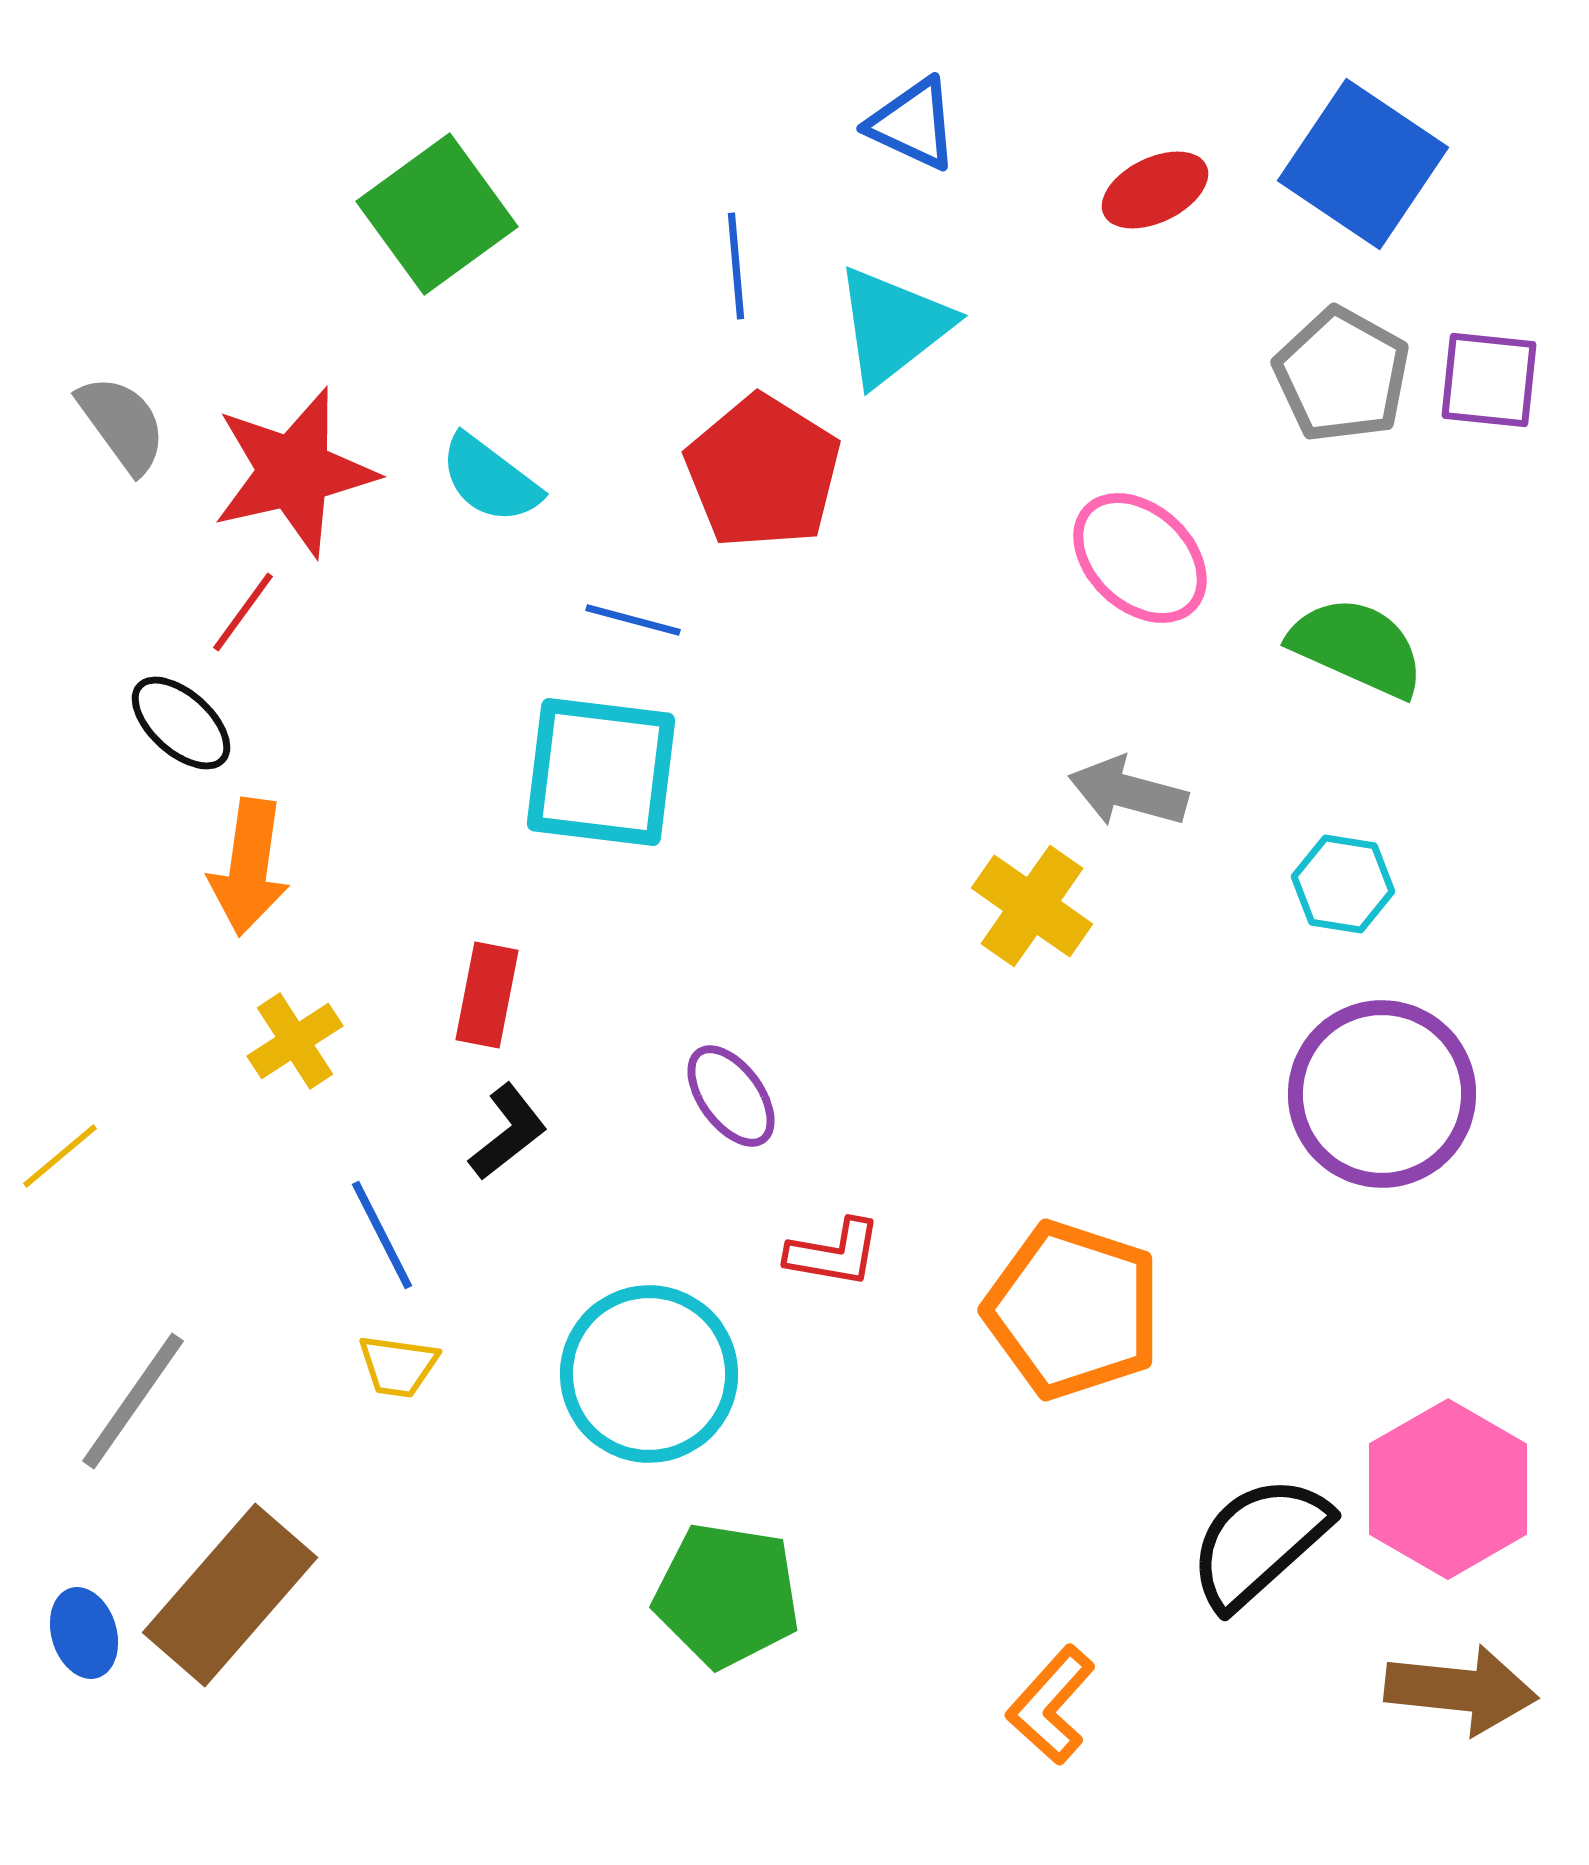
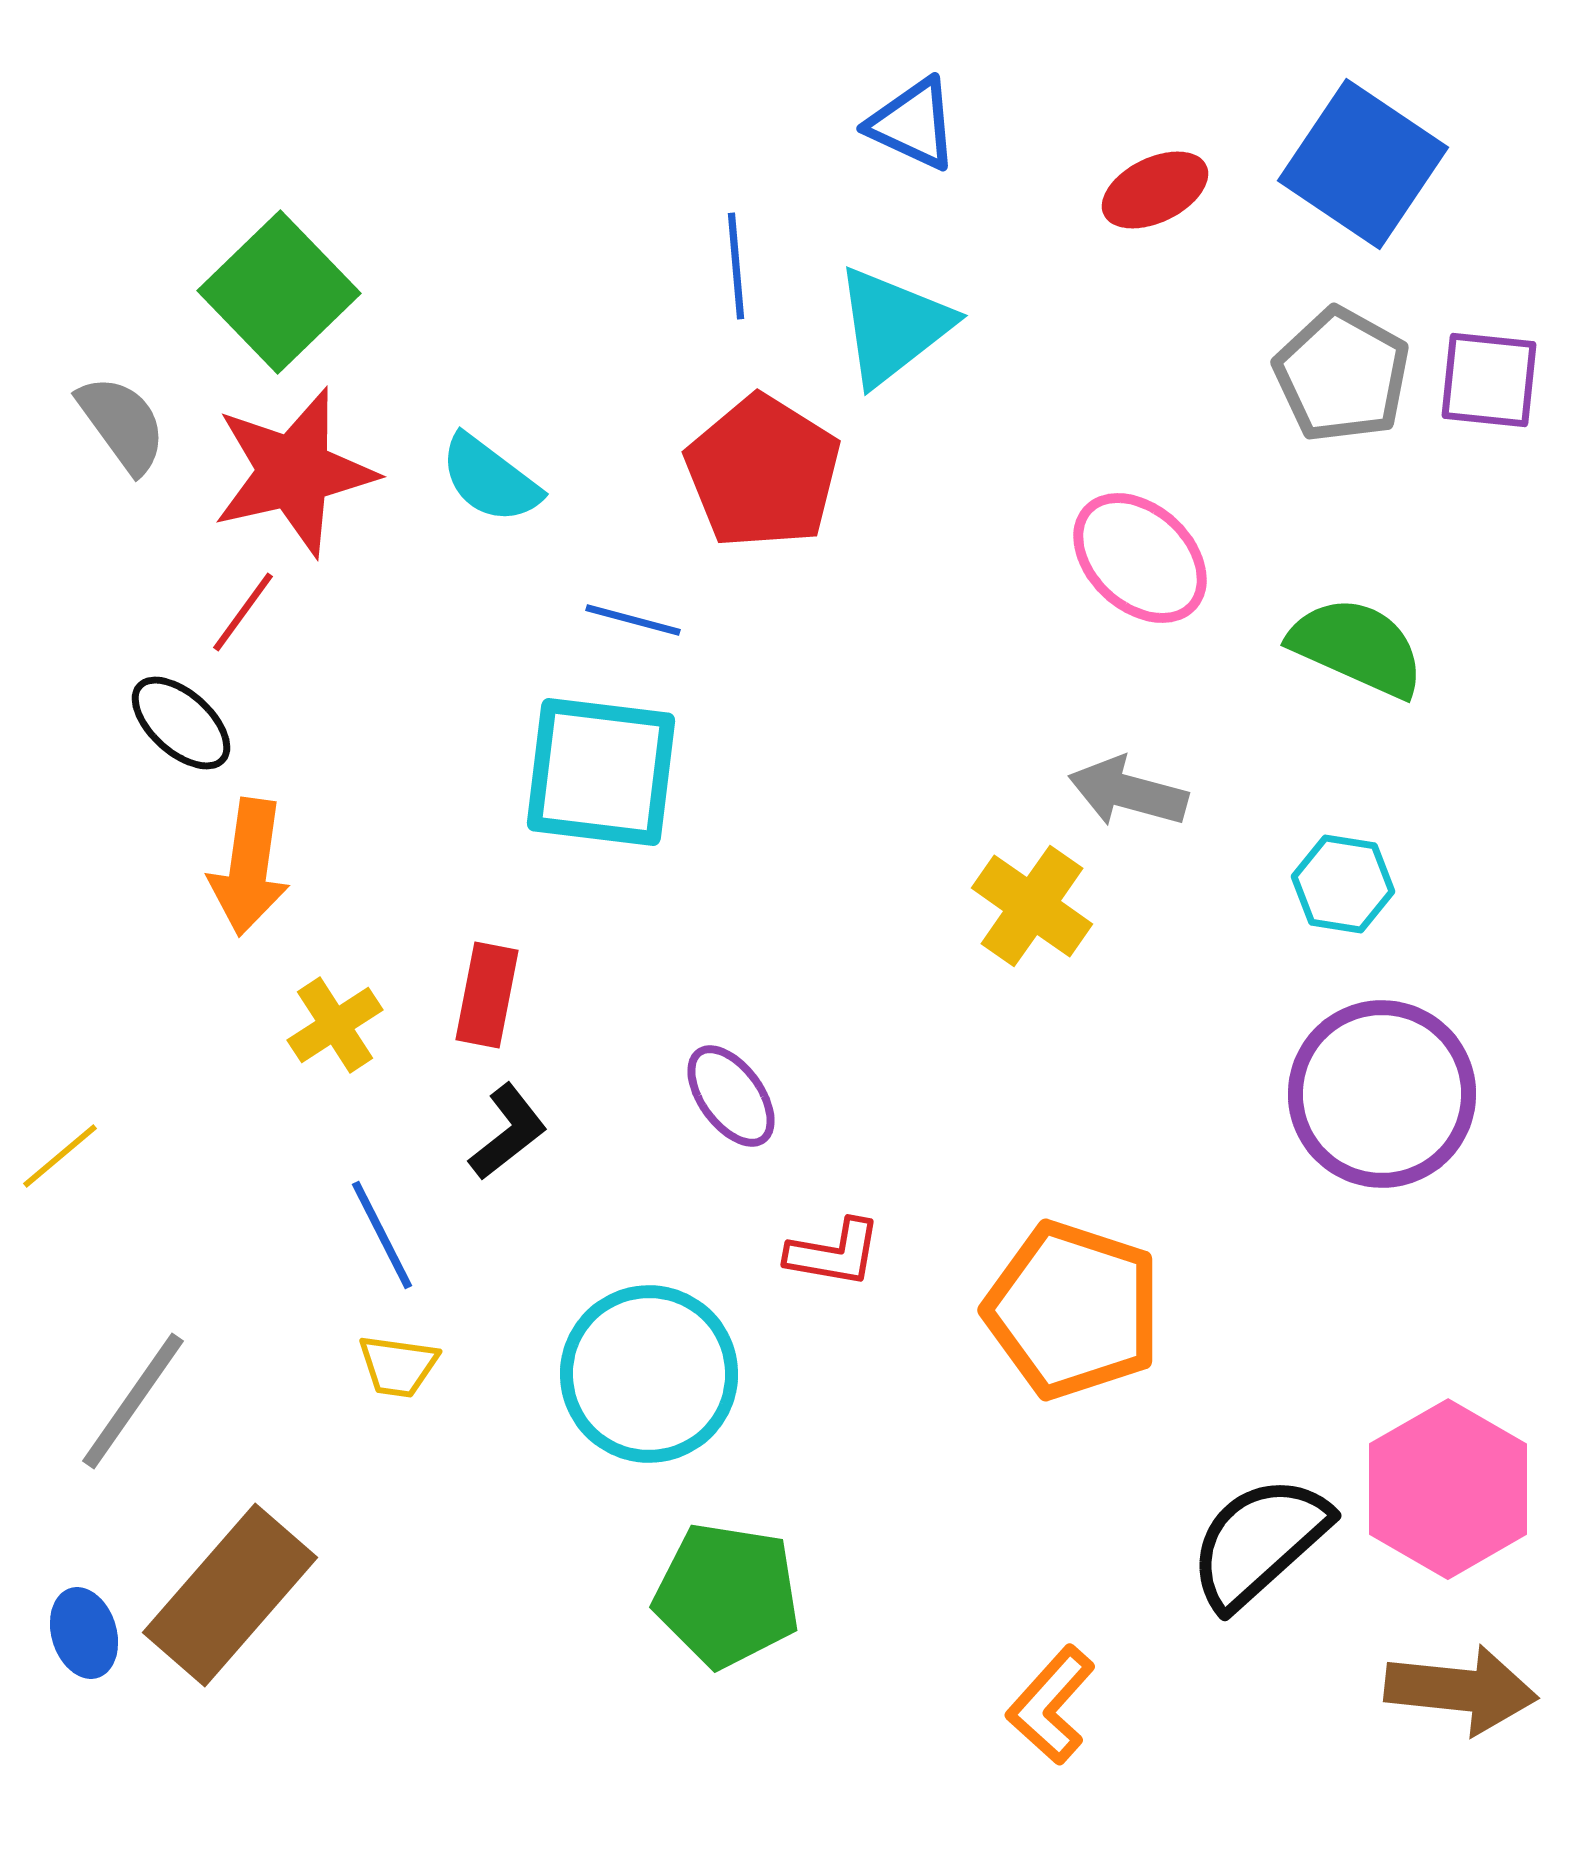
green square at (437, 214): moved 158 px left, 78 px down; rotated 8 degrees counterclockwise
yellow cross at (295, 1041): moved 40 px right, 16 px up
